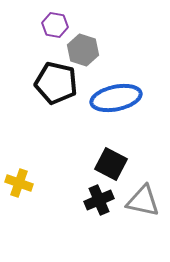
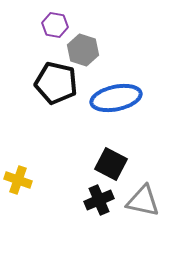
yellow cross: moved 1 px left, 3 px up
